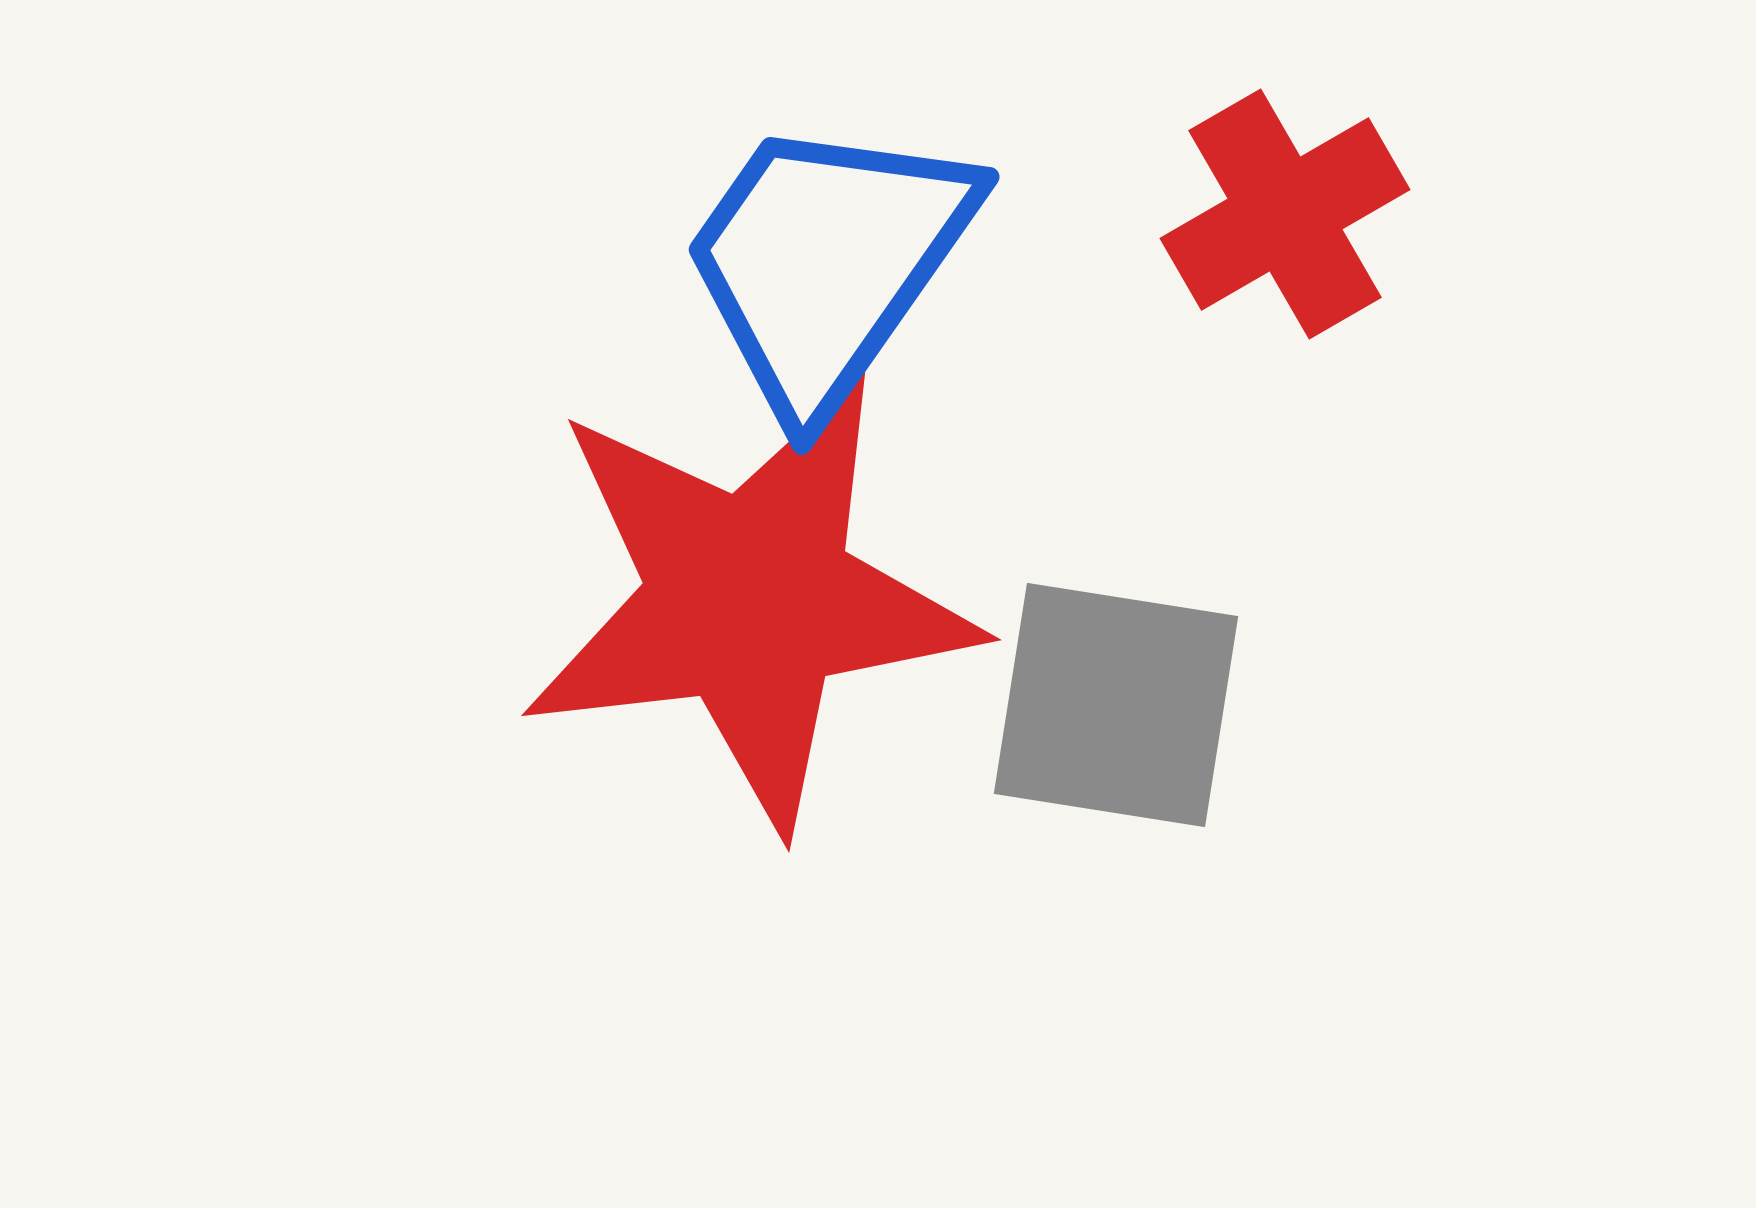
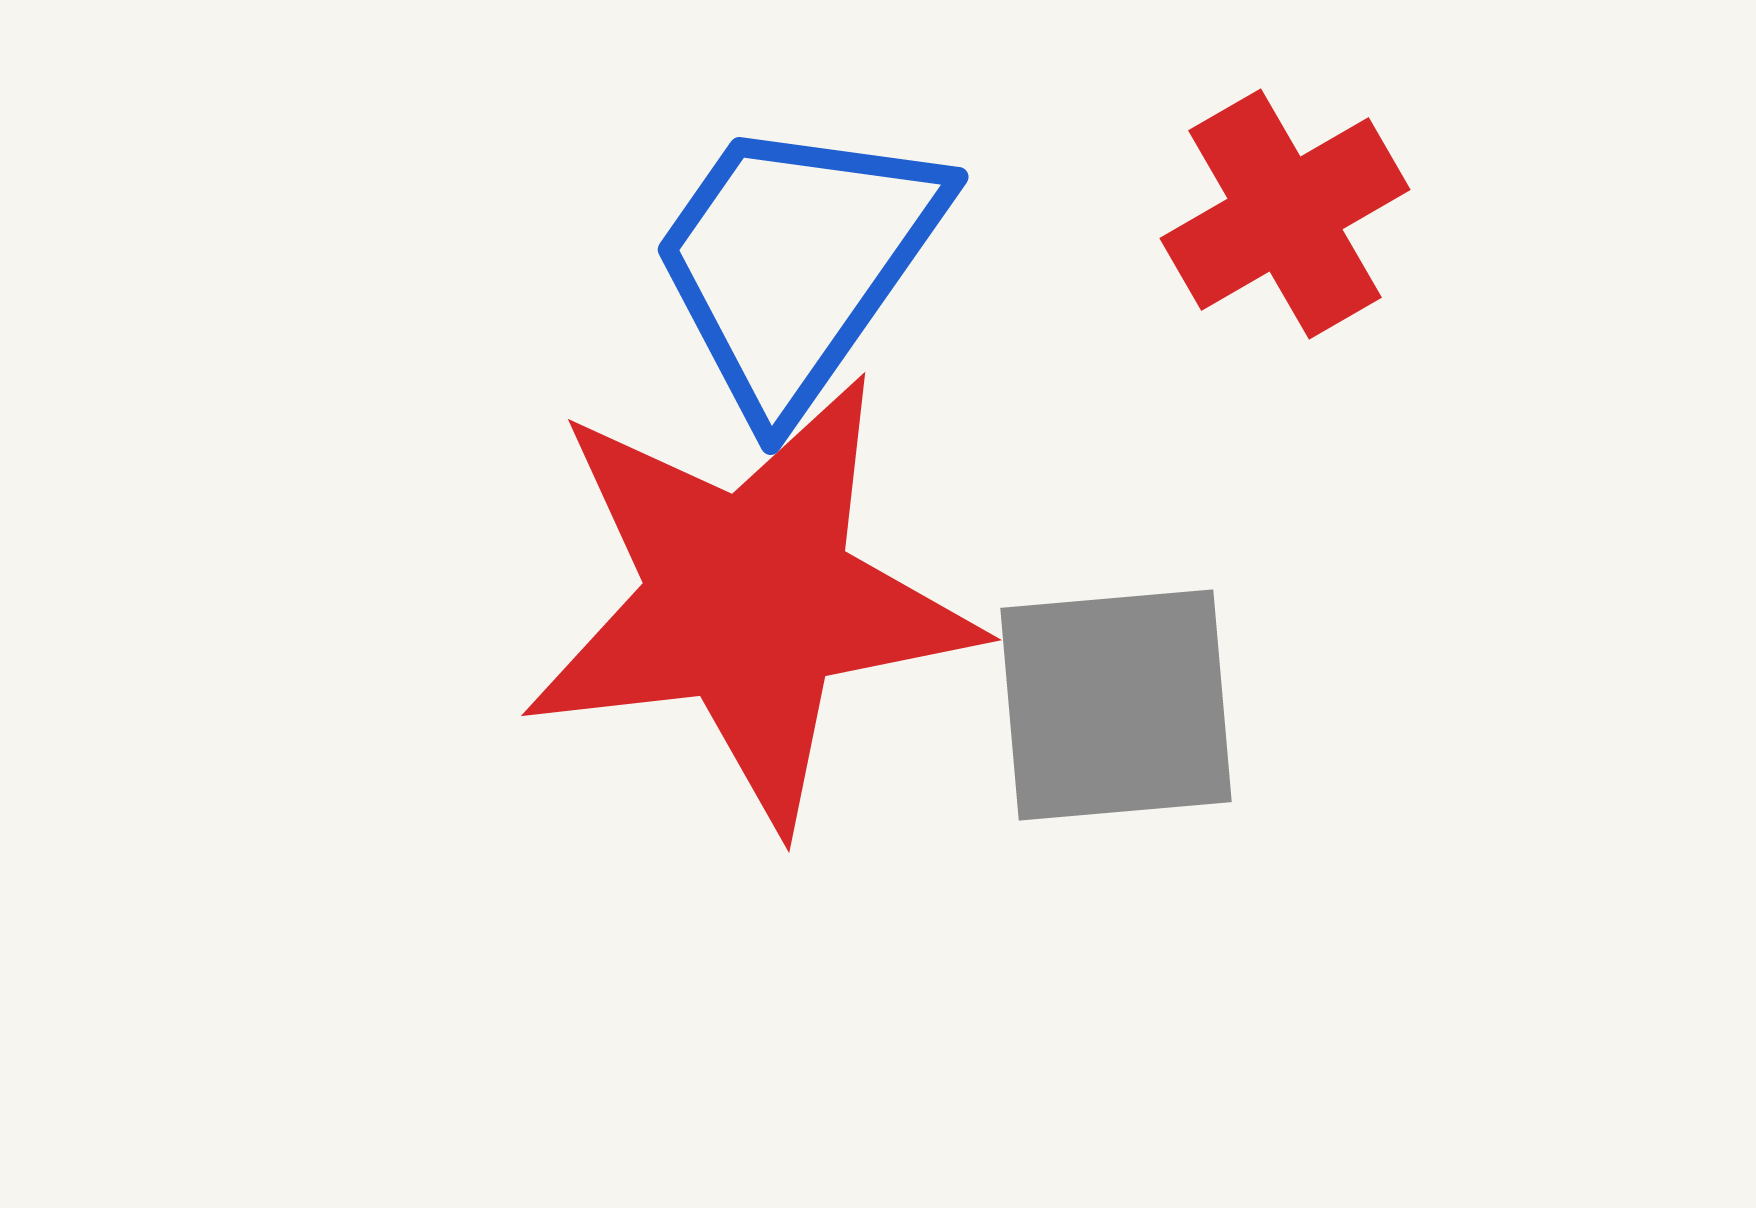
blue trapezoid: moved 31 px left
gray square: rotated 14 degrees counterclockwise
